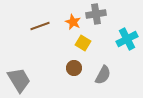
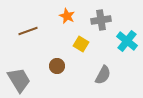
gray cross: moved 5 px right, 6 px down
orange star: moved 6 px left, 6 px up
brown line: moved 12 px left, 5 px down
cyan cross: moved 2 px down; rotated 25 degrees counterclockwise
yellow square: moved 2 px left, 1 px down
brown circle: moved 17 px left, 2 px up
